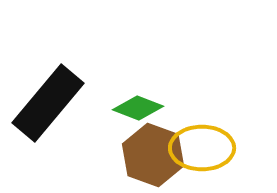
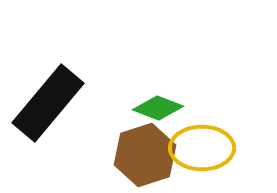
green diamond: moved 20 px right
brown hexagon: moved 8 px left; rotated 22 degrees clockwise
